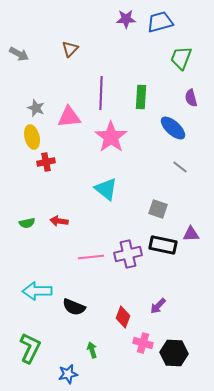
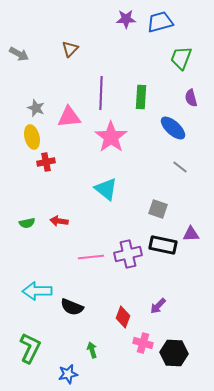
black semicircle: moved 2 px left
